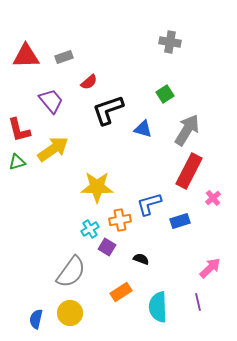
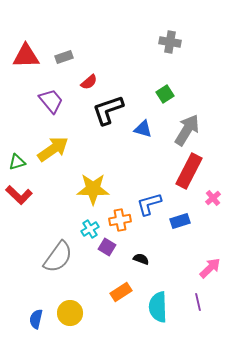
red L-shape: moved 65 px down; rotated 32 degrees counterclockwise
yellow star: moved 4 px left, 2 px down
gray semicircle: moved 13 px left, 15 px up
